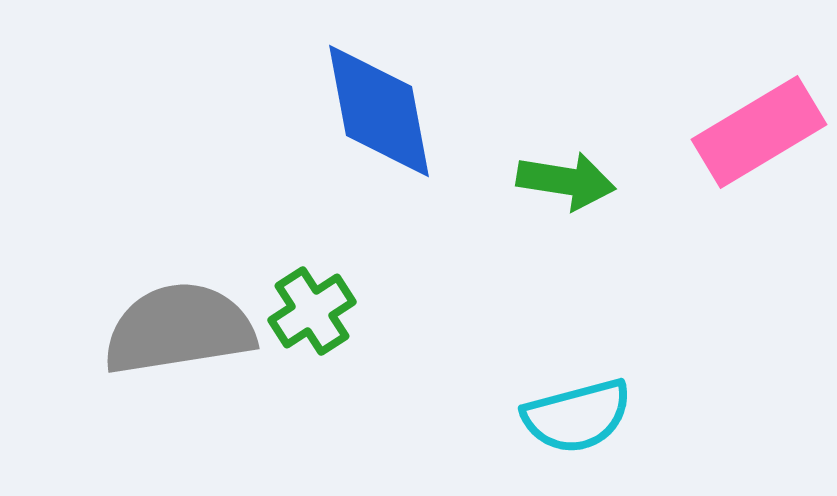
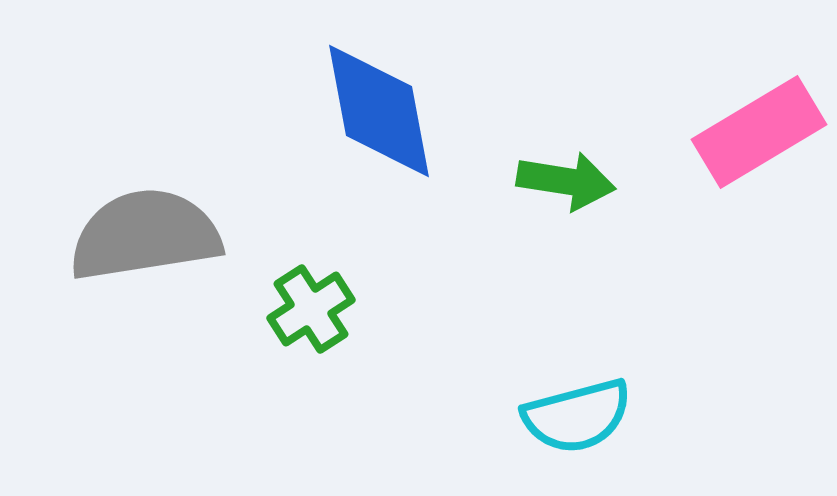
green cross: moved 1 px left, 2 px up
gray semicircle: moved 34 px left, 94 px up
